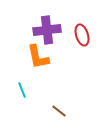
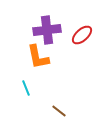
red ellipse: rotated 65 degrees clockwise
cyan line: moved 4 px right, 2 px up
